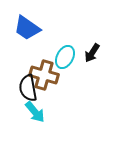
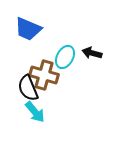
blue trapezoid: moved 1 px right, 1 px down; rotated 12 degrees counterclockwise
black arrow: rotated 72 degrees clockwise
black semicircle: rotated 12 degrees counterclockwise
